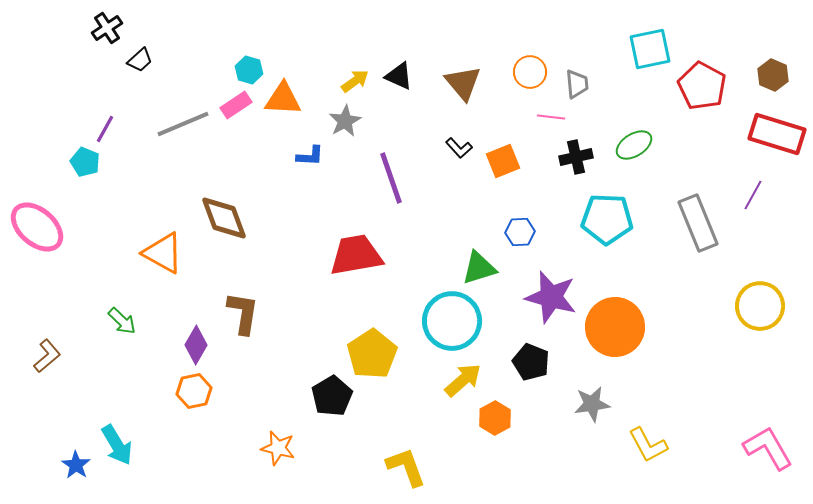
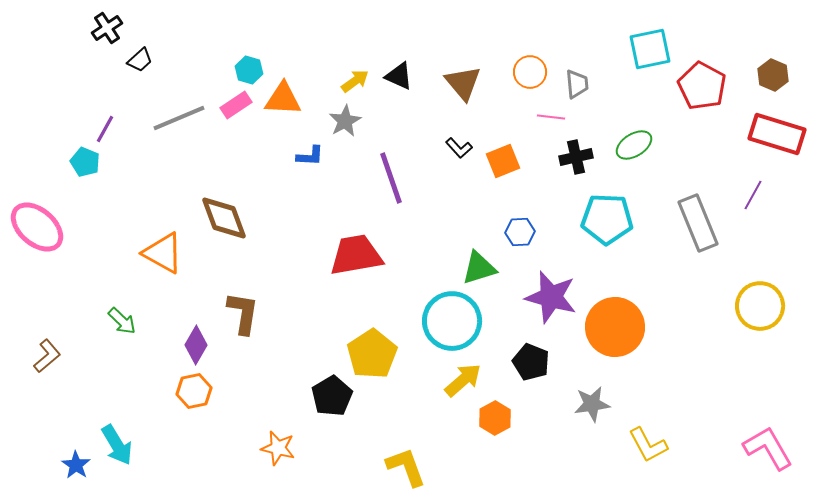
gray line at (183, 124): moved 4 px left, 6 px up
